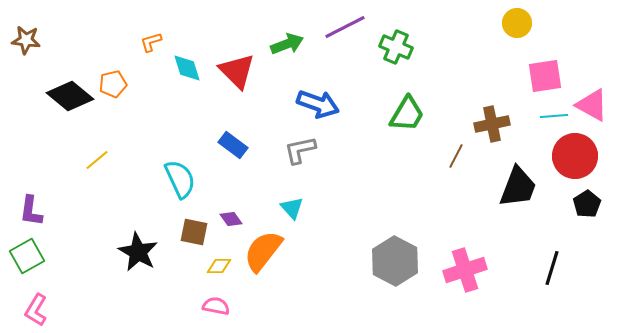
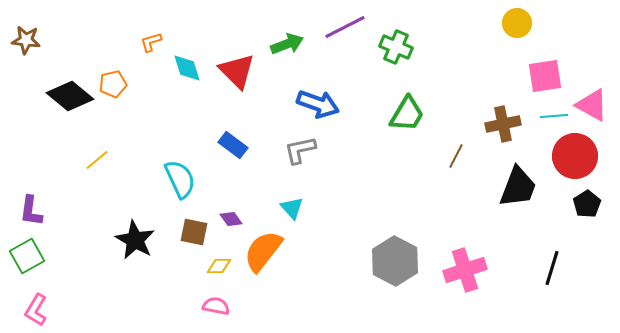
brown cross: moved 11 px right
black star: moved 3 px left, 12 px up
